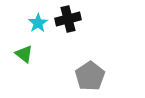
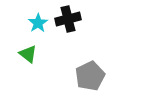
green triangle: moved 4 px right
gray pentagon: rotated 8 degrees clockwise
